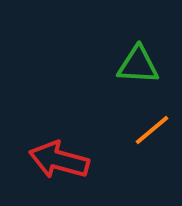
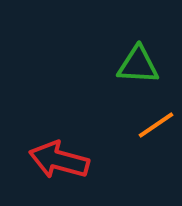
orange line: moved 4 px right, 5 px up; rotated 6 degrees clockwise
